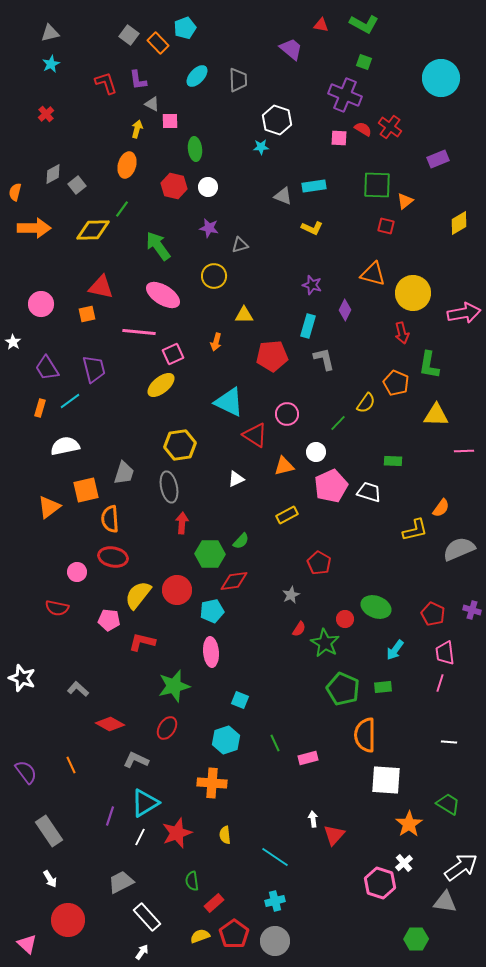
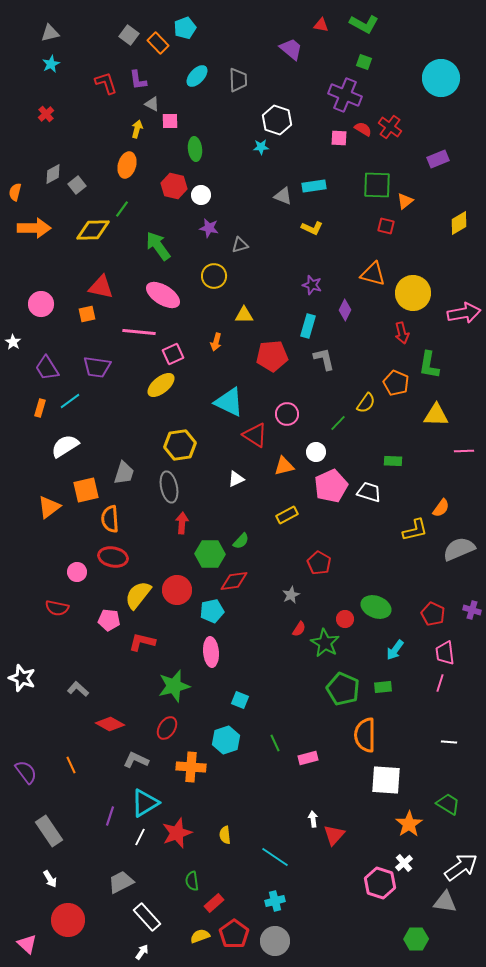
white circle at (208, 187): moved 7 px left, 8 px down
purple trapezoid at (94, 369): moved 3 px right, 2 px up; rotated 112 degrees clockwise
white semicircle at (65, 446): rotated 20 degrees counterclockwise
orange cross at (212, 783): moved 21 px left, 16 px up
